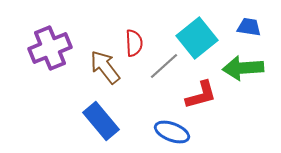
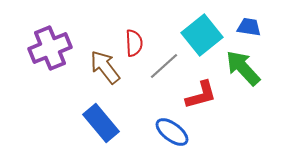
cyan square: moved 5 px right, 3 px up
green arrow: rotated 51 degrees clockwise
blue rectangle: moved 2 px down
blue ellipse: rotated 16 degrees clockwise
